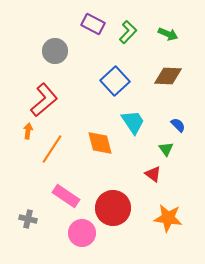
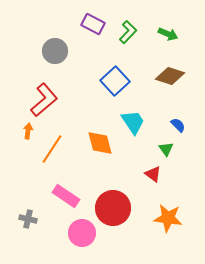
brown diamond: moved 2 px right; rotated 16 degrees clockwise
